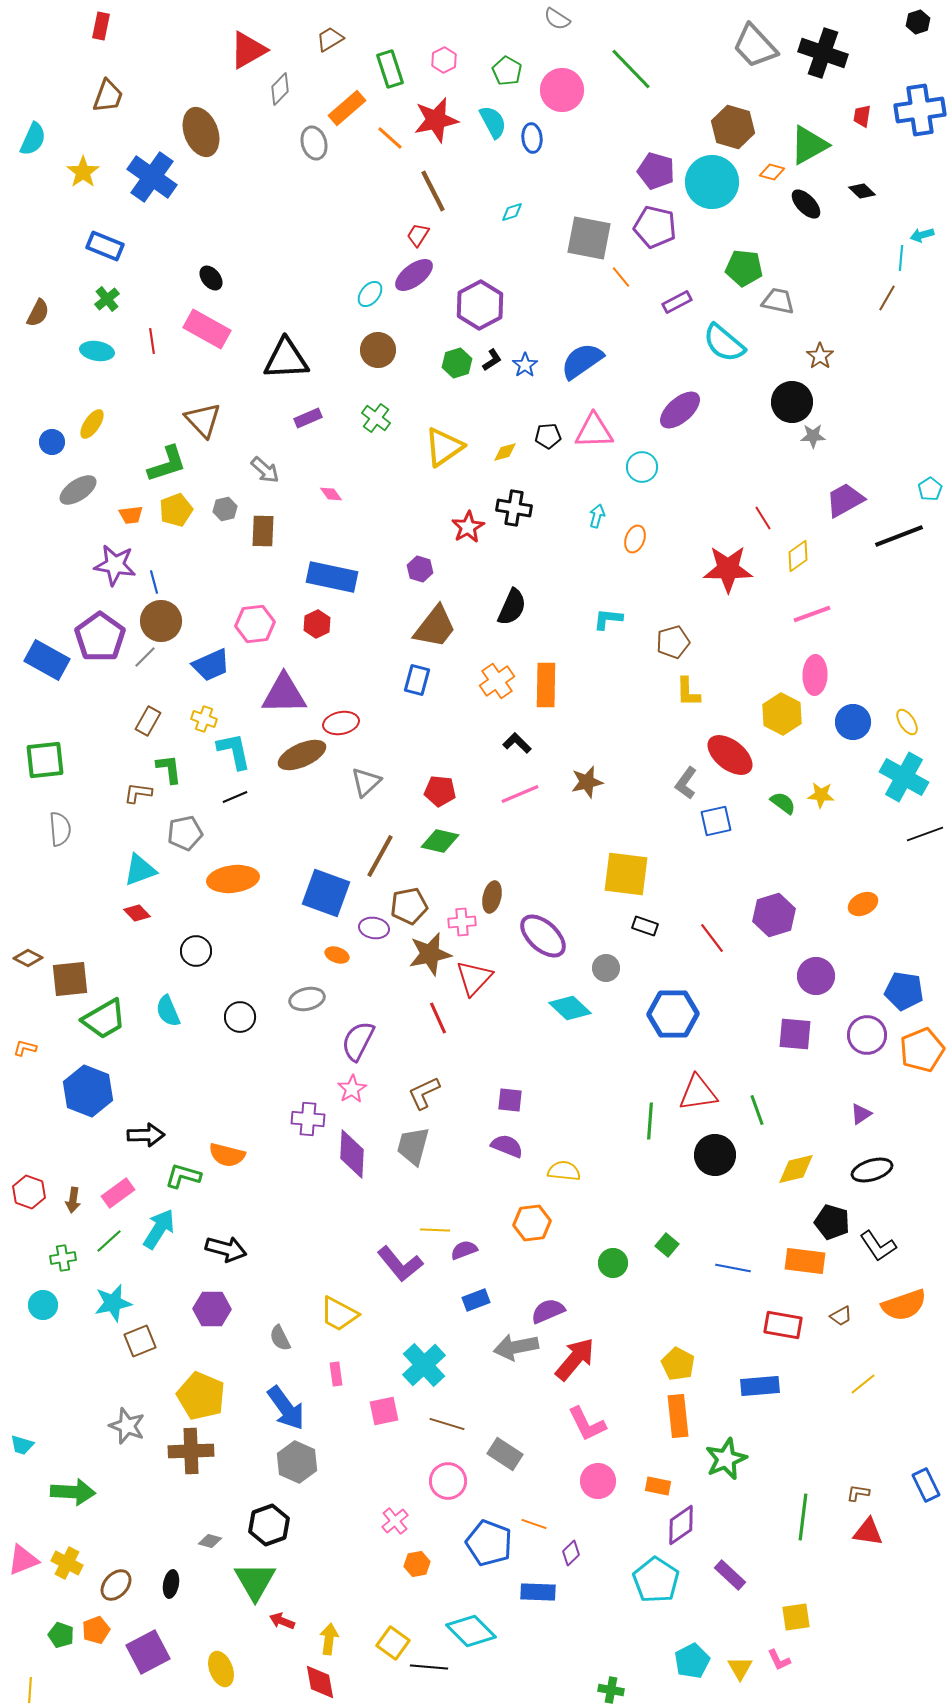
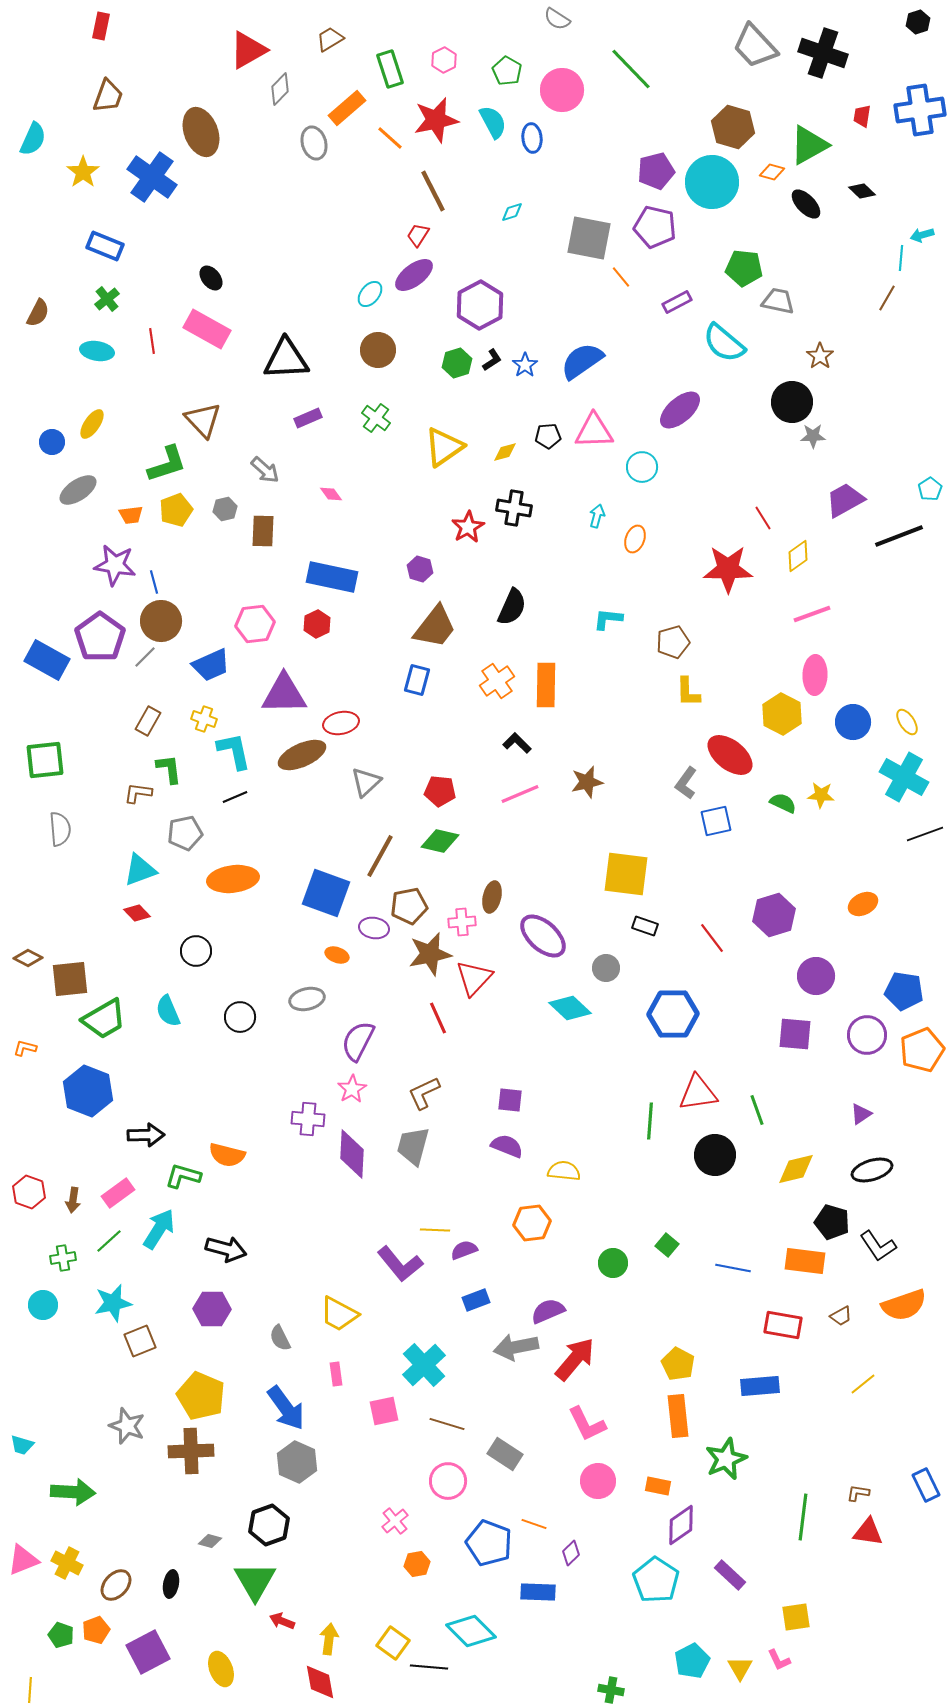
purple pentagon at (656, 171): rotated 30 degrees counterclockwise
green semicircle at (783, 803): rotated 12 degrees counterclockwise
